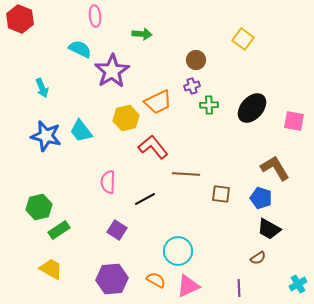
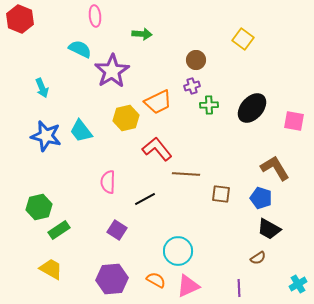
red L-shape: moved 4 px right, 2 px down
